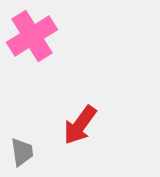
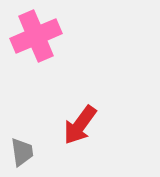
pink cross: moved 4 px right; rotated 9 degrees clockwise
